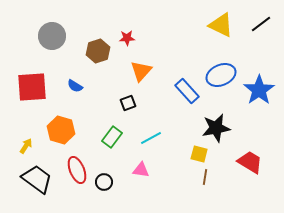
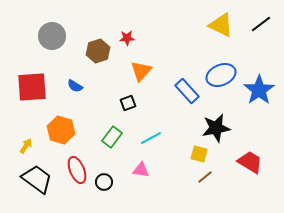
brown line: rotated 42 degrees clockwise
